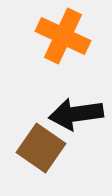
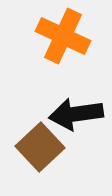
brown square: moved 1 px left, 1 px up; rotated 12 degrees clockwise
